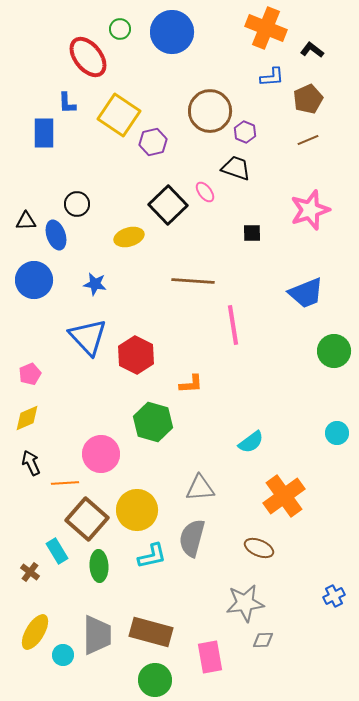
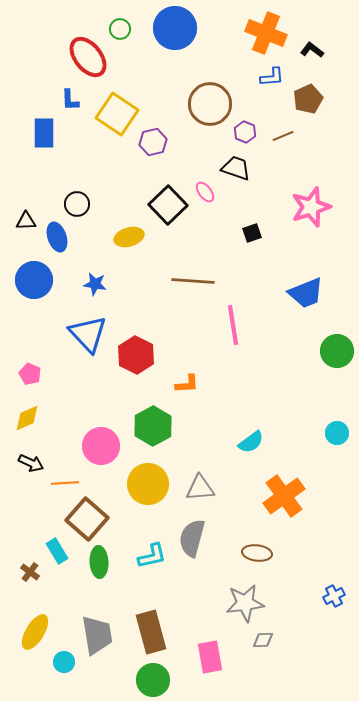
orange cross at (266, 28): moved 5 px down
blue circle at (172, 32): moved 3 px right, 4 px up
blue L-shape at (67, 103): moved 3 px right, 3 px up
brown circle at (210, 111): moved 7 px up
yellow square at (119, 115): moved 2 px left, 1 px up
brown line at (308, 140): moved 25 px left, 4 px up
pink star at (310, 210): moved 1 px right, 3 px up
black square at (252, 233): rotated 18 degrees counterclockwise
blue ellipse at (56, 235): moved 1 px right, 2 px down
blue triangle at (88, 337): moved 3 px up
green circle at (334, 351): moved 3 px right
pink pentagon at (30, 374): rotated 25 degrees counterclockwise
orange L-shape at (191, 384): moved 4 px left
green hexagon at (153, 422): moved 4 px down; rotated 15 degrees clockwise
pink circle at (101, 454): moved 8 px up
black arrow at (31, 463): rotated 140 degrees clockwise
yellow circle at (137, 510): moved 11 px right, 26 px up
brown ellipse at (259, 548): moved 2 px left, 5 px down; rotated 16 degrees counterclockwise
green ellipse at (99, 566): moved 4 px up
brown rectangle at (151, 632): rotated 60 degrees clockwise
gray trapezoid at (97, 635): rotated 9 degrees counterclockwise
cyan circle at (63, 655): moved 1 px right, 7 px down
green circle at (155, 680): moved 2 px left
